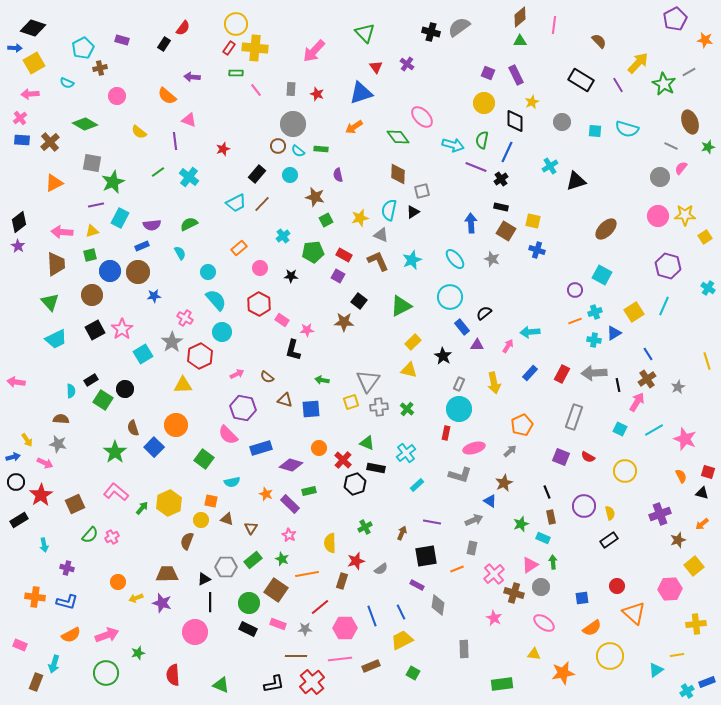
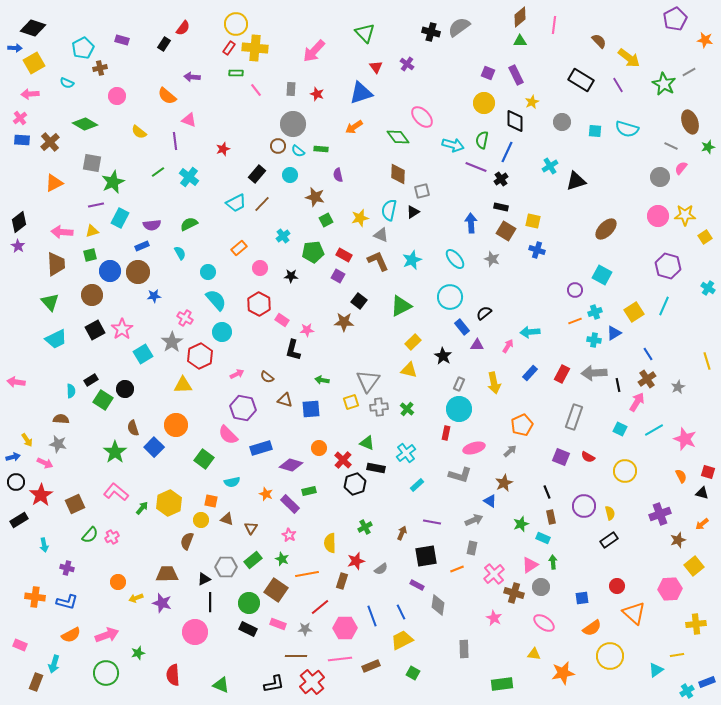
yellow arrow at (638, 63): moved 9 px left, 5 px up; rotated 85 degrees clockwise
